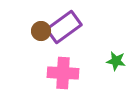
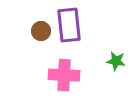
purple rectangle: moved 5 px right, 2 px up; rotated 60 degrees counterclockwise
pink cross: moved 1 px right, 2 px down
